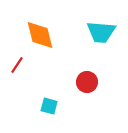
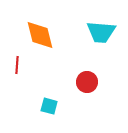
red line: rotated 30 degrees counterclockwise
